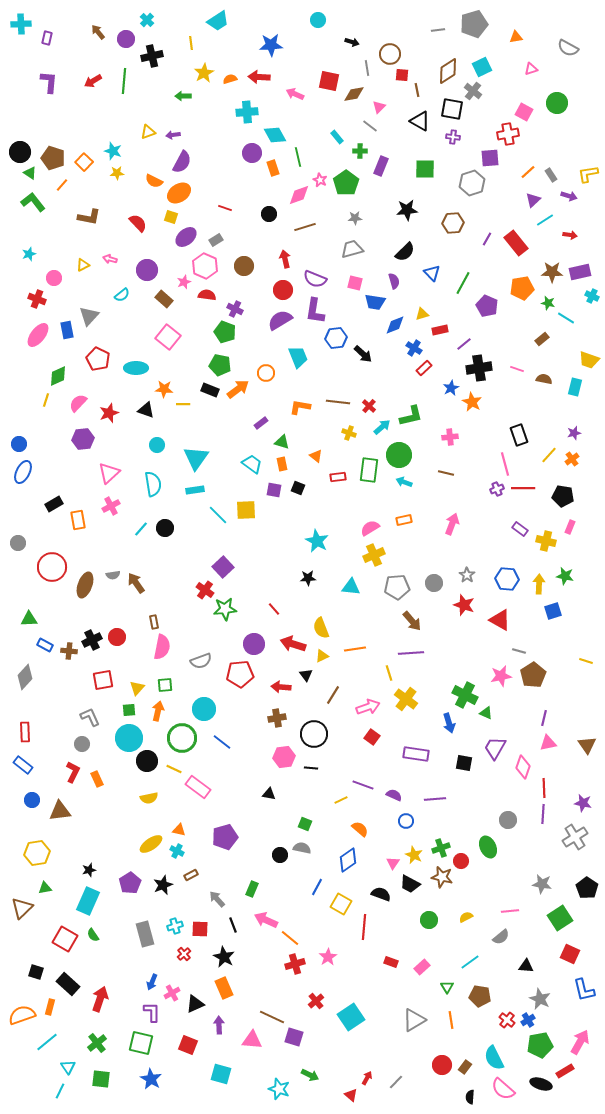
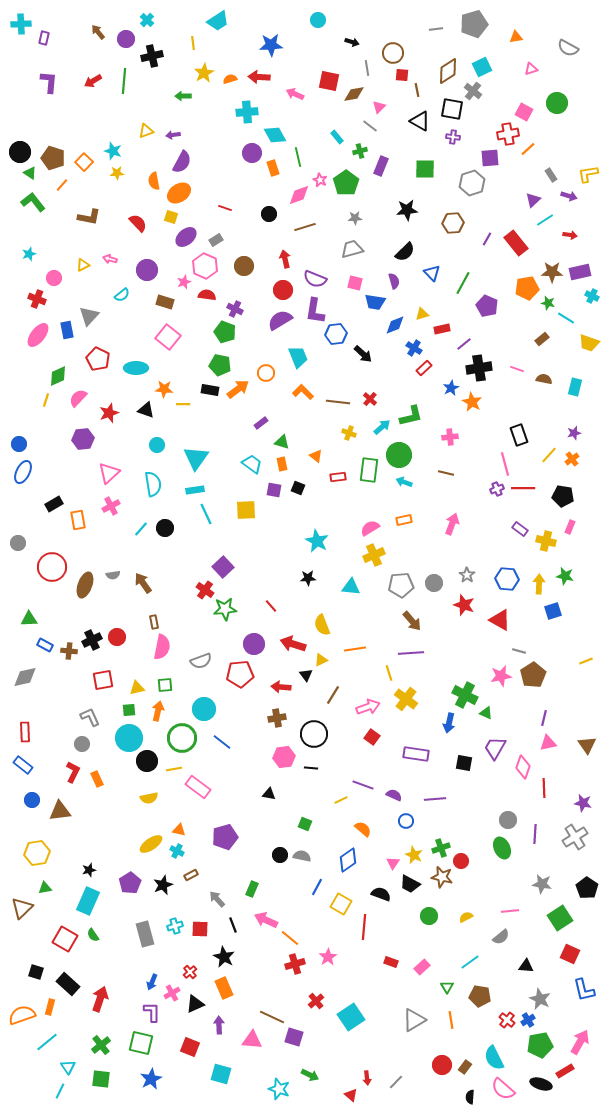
gray line at (438, 30): moved 2 px left, 1 px up
purple rectangle at (47, 38): moved 3 px left
yellow line at (191, 43): moved 2 px right
brown circle at (390, 54): moved 3 px right, 1 px up
yellow triangle at (148, 132): moved 2 px left, 1 px up
green cross at (360, 151): rotated 16 degrees counterclockwise
orange line at (528, 172): moved 23 px up
orange semicircle at (154, 181): rotated 54 degrees clockwise
orange pentagon at (522, 288): moved 5 px right
brown rectangle at (164, 299): moved 1 px right, 3 px down; rotated 24 degrees counterclockwise
red rectangle at (440, 330): moved 2 px right, 1 px up
blue hexagon at (336, 338): moved 4 px up
yellow trapezoid at (589, 360): moved 17 px up
black rectangle at (210, 390): rotated 12 degrees counterclockwise
pink semicircle at (78, 403): moved 5 px up
red cross at (369, 406): moved 1 px right, 7 px up
orange L-shape at (300, 407): moved 3 px right, 15 px up; rotated 35 degrees clockwise
cyan line at (218, 515): moved 12 px left, 1 px up; rotated 20 degrees clockwise
brown arrow at (136, 583): moved 7 px right
gray pentagon at (397, 587): moved 4 px right, 2 px up
red line at (274, 609): moved 3 px left, 3 px up
yellow semicircle at (321, 628): moved 1 px right, 3 px up
yellow triangle at (322, 656): moved 1 px left, 4 px down
yellow line at (586, 661): rotated 40 degrees counterclockwise
gray diamond at (25, 677): rotated 35 degrees clockwise
yellow triangle at (137, 688): rotated 35 degrees clockwise
blue arrow at (449, 723): rotated 30 degrees clockwise
yellow line at (174, 769): rotated 35 degrees counterclockwise
purple line at (543, 814): moved 8 px left, 20 px down
orange semicircle at (360, 829): moved 3 px right
green ellipse at (488, 847): moved 14 px right, 1 px down
gray semicircle at (302, 848): moved 8 px down
green circle at (429, 920): moved 4 px up
red cross at (184, 954): moved 6 px right, 18 px down
green cross at (97, 1043): moved 4 px right, 2 px down
red square at (188, 1045): moved 2 px right, 2 px down
red arrow at (367, 1078): rotated 144 degrees clockwise
blue star at (151, 1079): rotated 15 degrees clockwise
